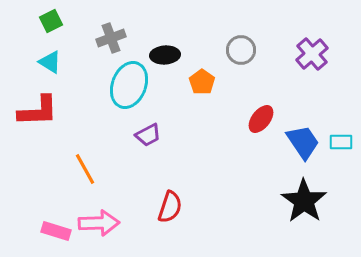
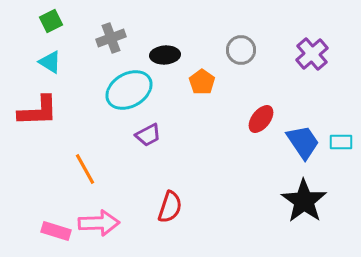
cyan ellipse: moved 5 px down; rotated 39 degrees clockwise
